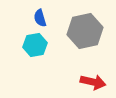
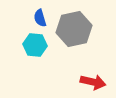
gray hexagon: moved 11 px left, 2 px up
cyan hexagon: rotated 15 degrees clockwise
